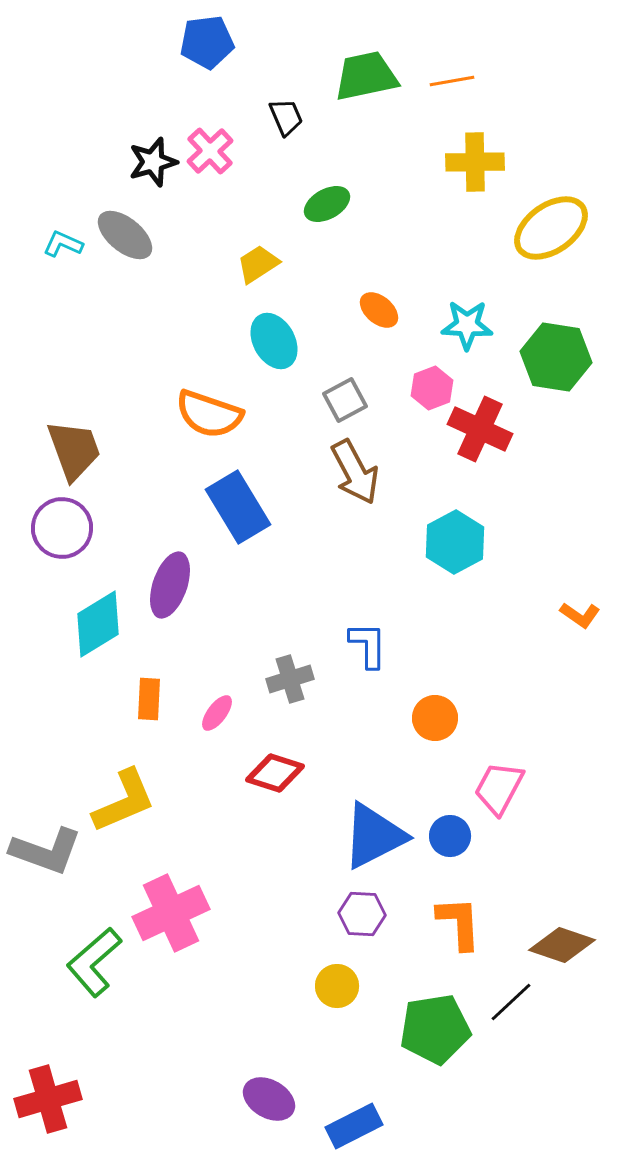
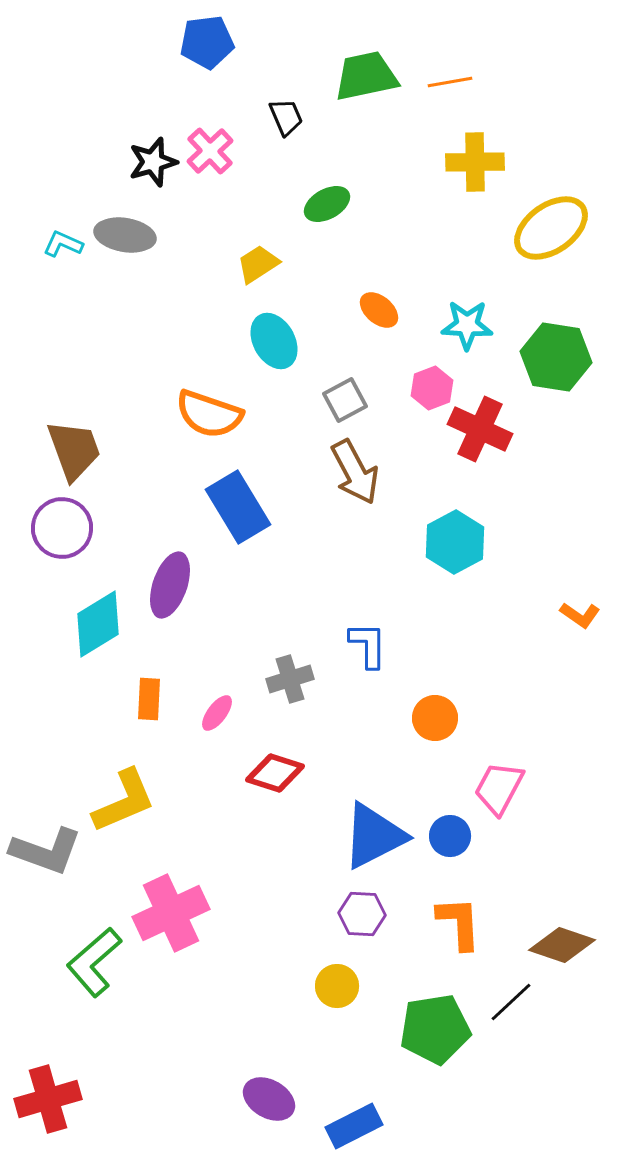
orange line at (452, 81): moved 2 px left, 1 px down
gray ellipse at (125, 235): rotated 30 degrees counterclockwise
